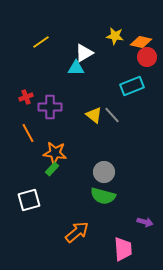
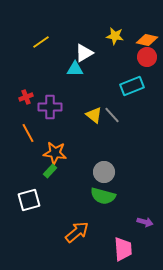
orange diamond: moved 6 px right, 2 px up
cyan triangle: moved 1 px left, 1 px down
green rectangle: moved 2 px left, 2 px down
